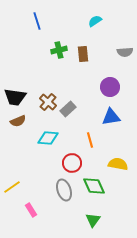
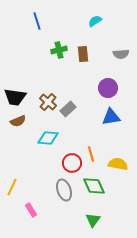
gray semicircle: moved 4 px left, 2 px down
purple circle: moved 2 px left, 1 px down
orange line: moved 1 px right, 14 px down
yellow line: rotated 30 degrees counterclockwise
